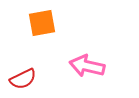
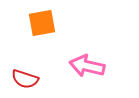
red semicircle: moved 2 px right; rotated 44 degrees clockwise
